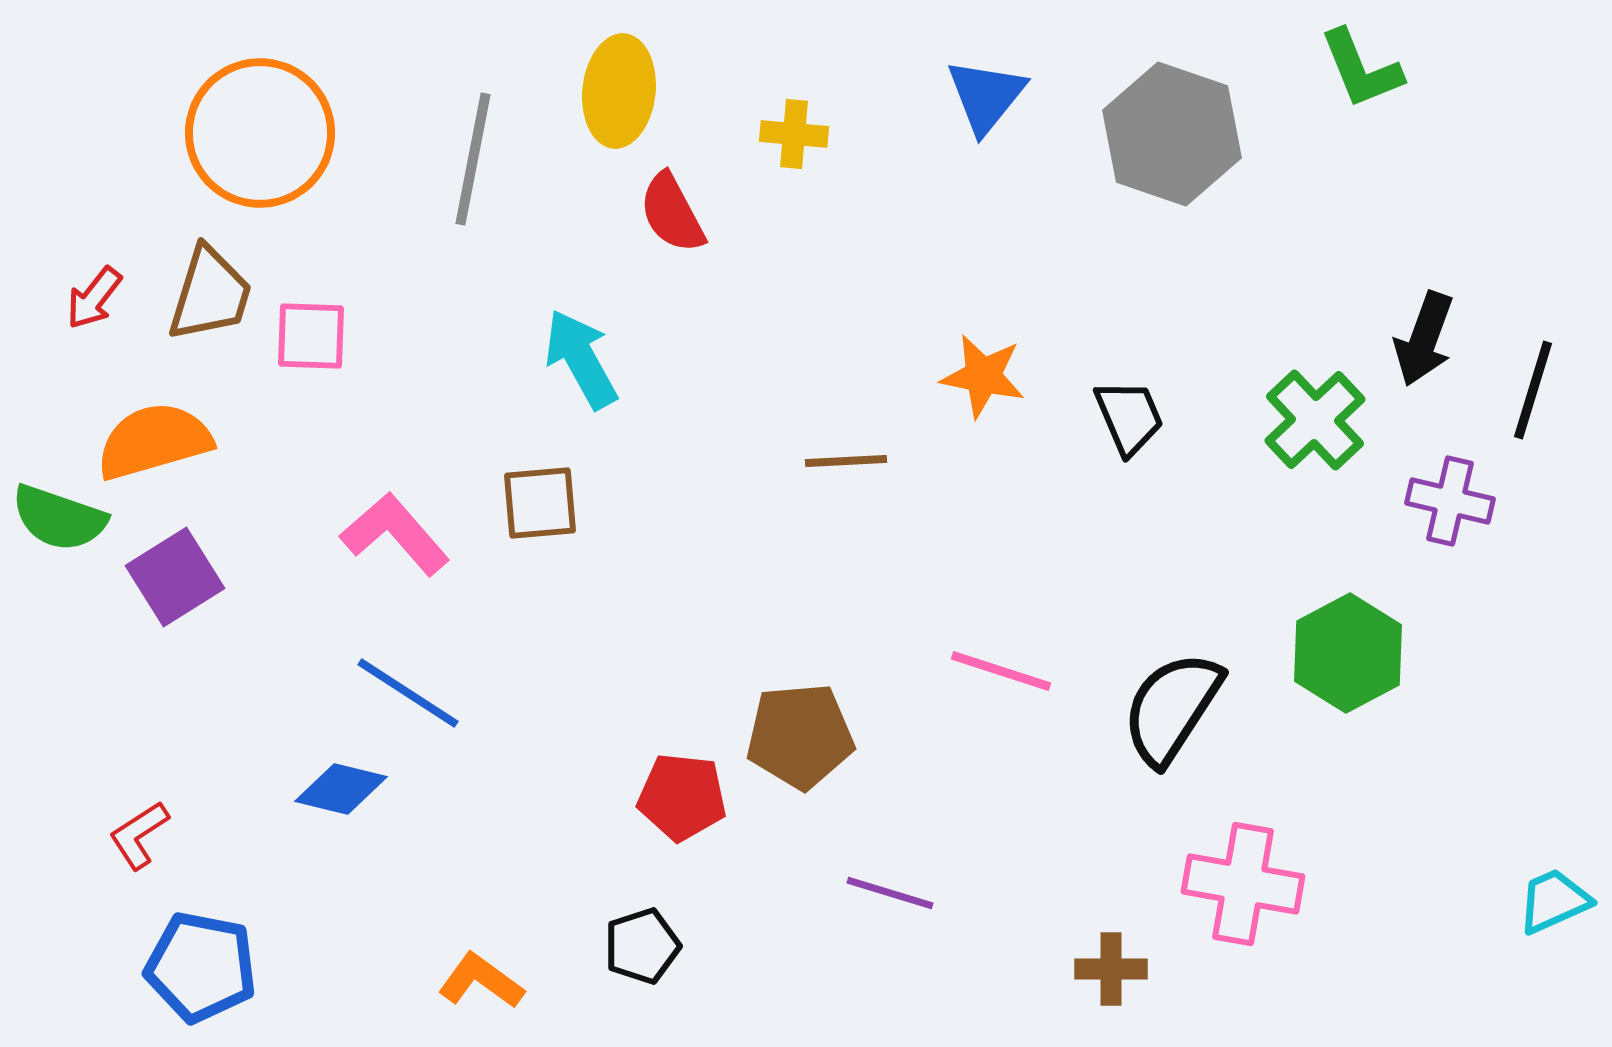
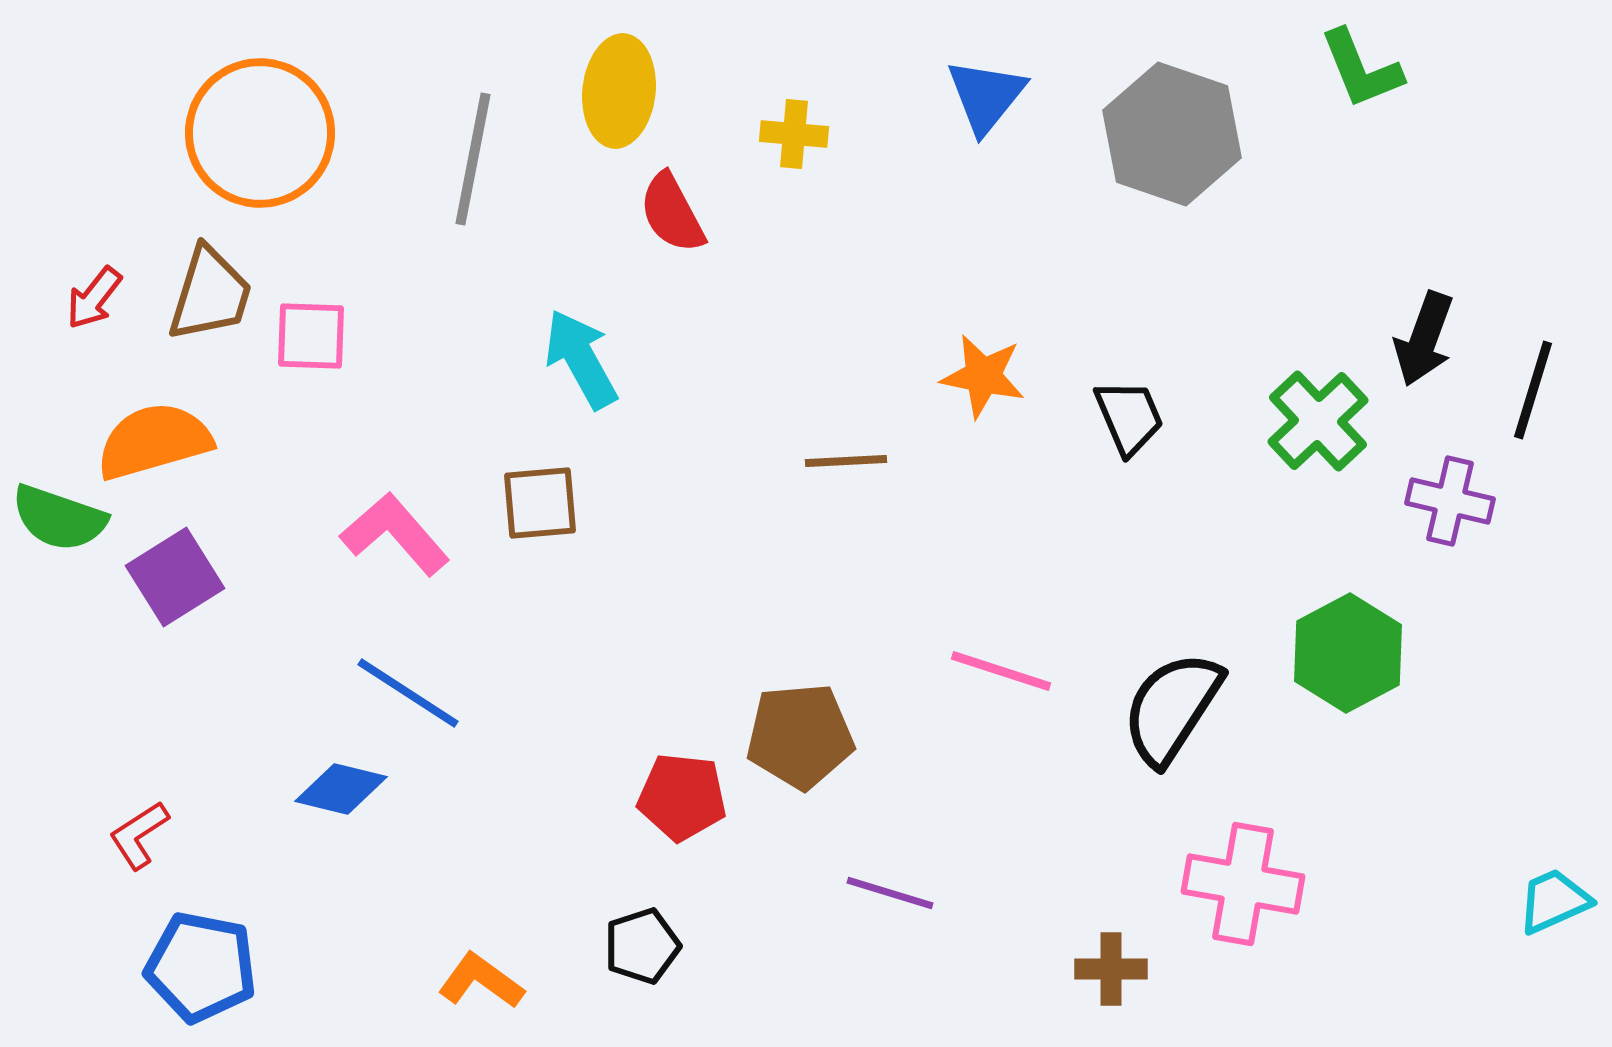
green cross: moved 3 px right, 1 px down
